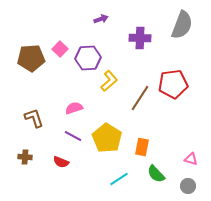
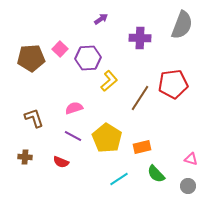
purple arrow: rotated 16 degrees counterclockwise
orange rectangle: rotated 66 degrees clockwise
